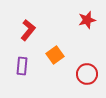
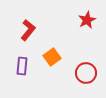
red star: rotated 12 degrees counterclockwise
orange square: moved 3 px left, 2 px down
red circle: moved 1 px left, 1 px up
